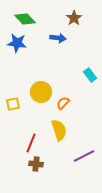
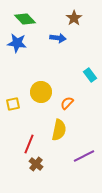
orange semicircle: moved 4 px right
yellow semicircle: rotated 30 degrees clockwise
red line: moved 2 px left, 1 px down
brown cross: rotated 32 degrees clockwise
